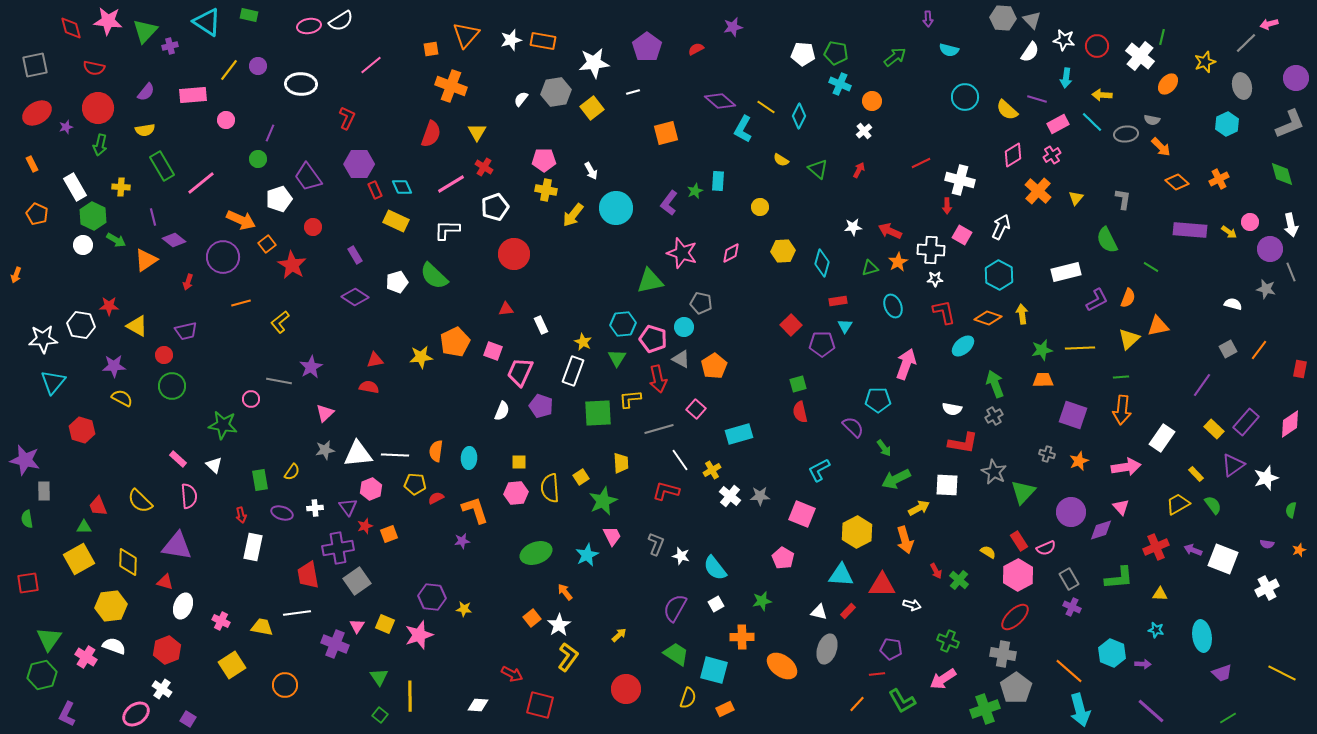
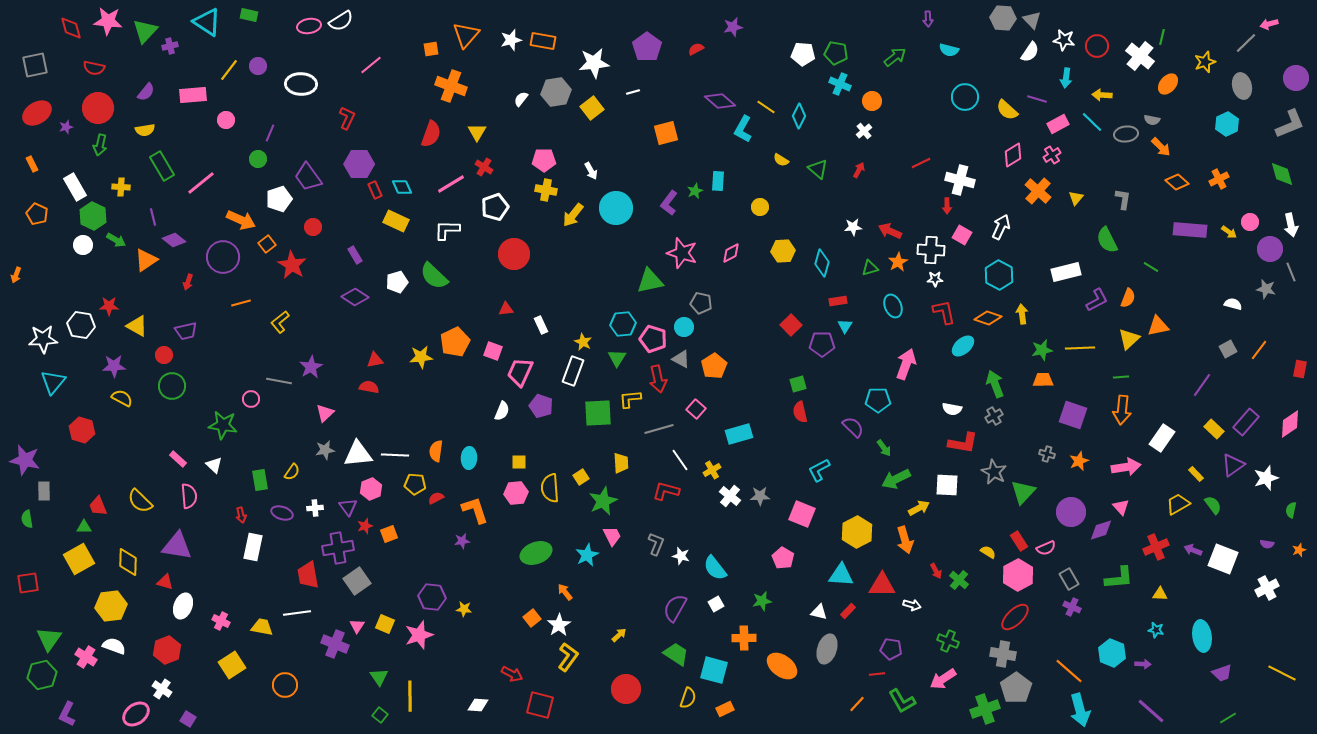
orange cross at (742, 637): moved 2 px right, 1 px down
